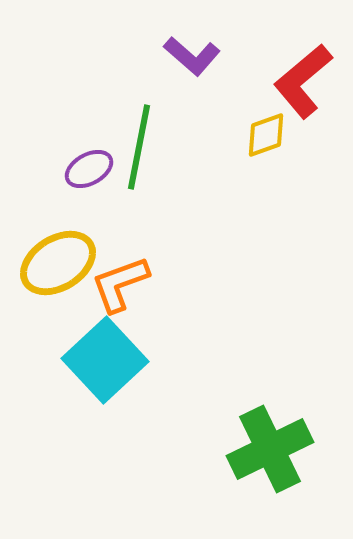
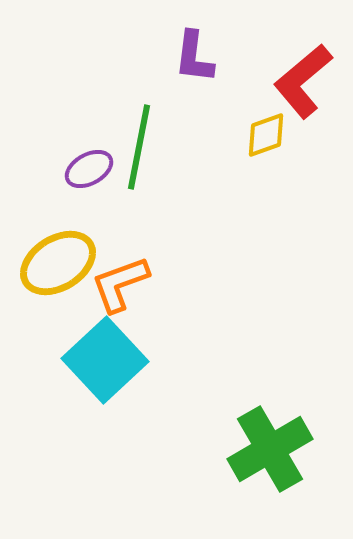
purple L-shape: moved 2 px right, 1 px down; rotated 56 degrees clockwise
green cross: rotated 4 degrees counterclockwise
